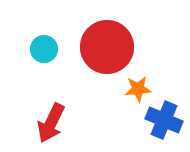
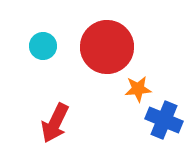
cyan circle: moved 1 px left, 3 px up
red arrow: moved 4 px right
